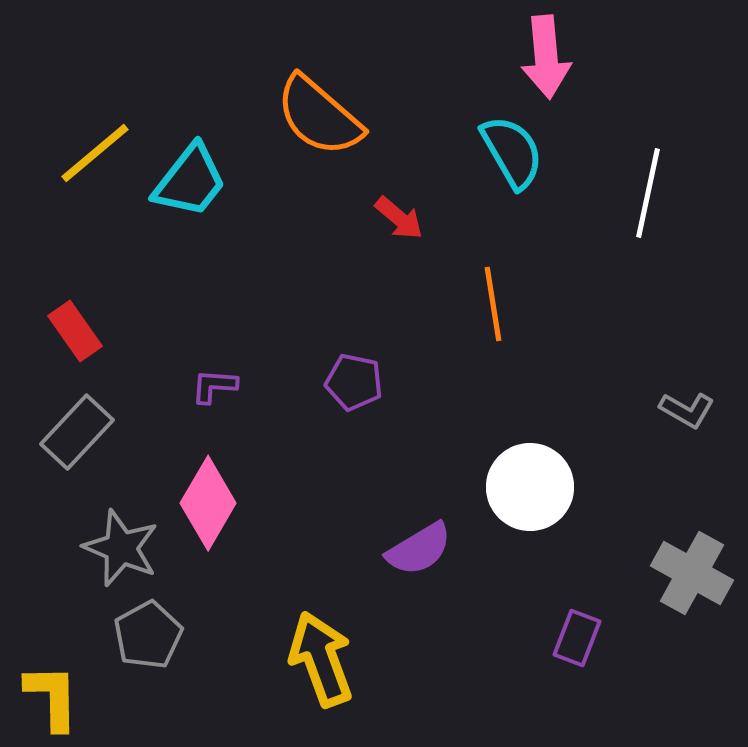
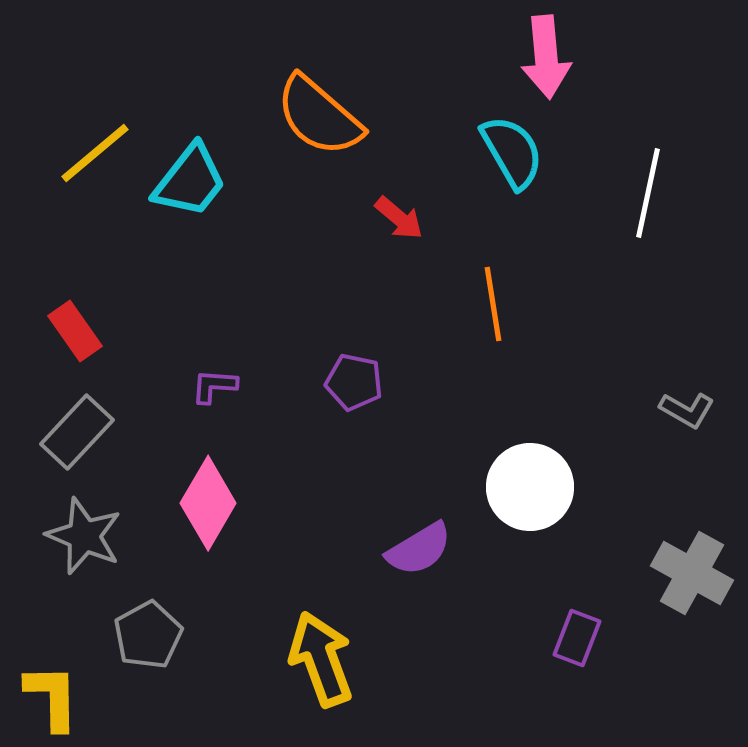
gray star: moved 37 px left, 12 px up
